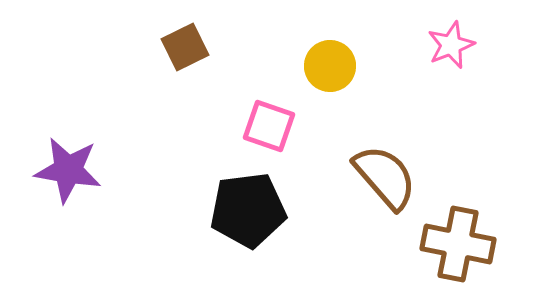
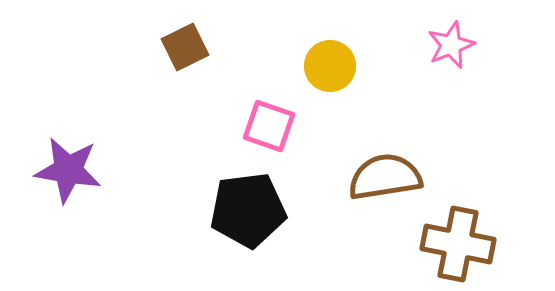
brown semicircle: rotated 58 degrees counterclockwise
